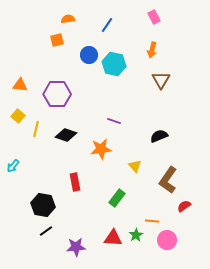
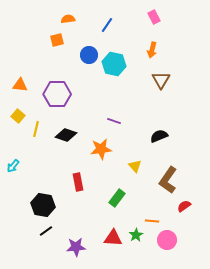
red rectangle: moved 3 px right
